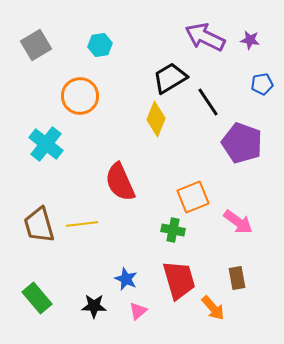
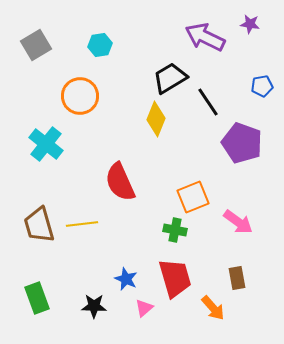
purple star: moved 16 px up
blue pentagon: moved 2 px down
green cross: moved 2 px right
red trapezoid: moved 4 px left, 2 px up
green rectangle: rotated 20 degrees clockwise
pink triangle: moved 6 px right, 3 px up
